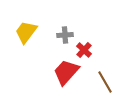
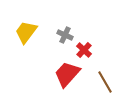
gray cross: rotated 28 degrees clockwise
red trapezoid: moved 1 px right, 2 px down
